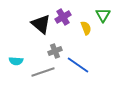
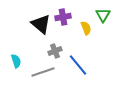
purple cross: rotated 21 degrees clockwise
cyan semicircle: rotated 112 degrees counterclockwise
blue line: rotated 15 degrees clockwise
